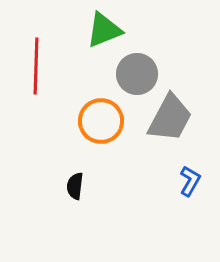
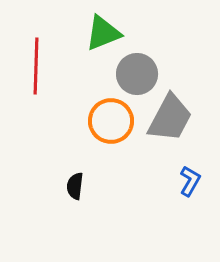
green triangle: moved 1 px left, 3 px down
orange circle: moved 10 px right
